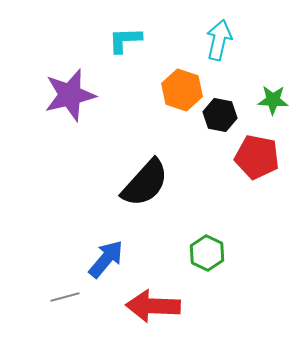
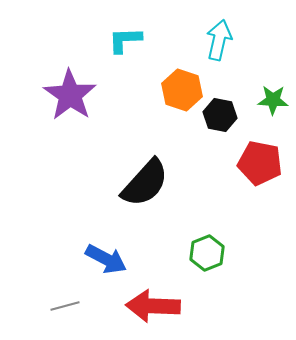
purple star: rotated 24 degrees counterclockwise
red pentagon: moved 3 px right, 6 px down
green hexagon: rotated 12 degrees clockwise
blue arrow: rotated 78 degrees clockwise
gray line: moved 9 px down
